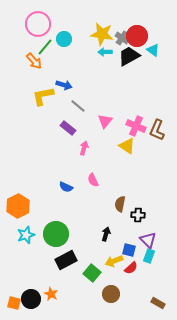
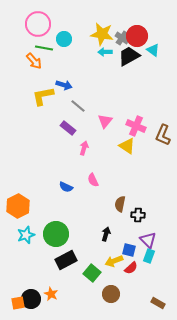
green line: moved 1 px left, 1 px down; rotated 60 degrees clockwise
brown L-shape: moved 6 px right, 5 px down
orange square: moved 4 px right; rotated 24 degrees counterclockwise
